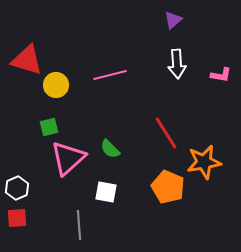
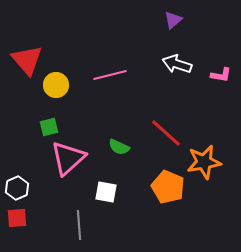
red triangle: rotated 32 degrees clockwise
white arrow: rotated 112 degrees clockwise
red line: rotated 16 degrees counterclockwise
green semicircle: moved 9 px right, 2 px up; rotated 20 degrees counterclockwise
